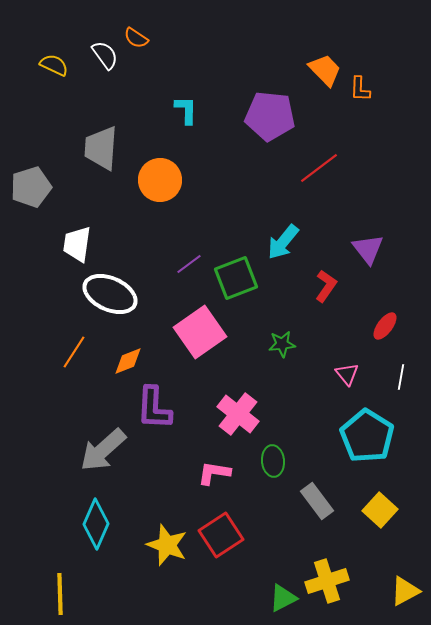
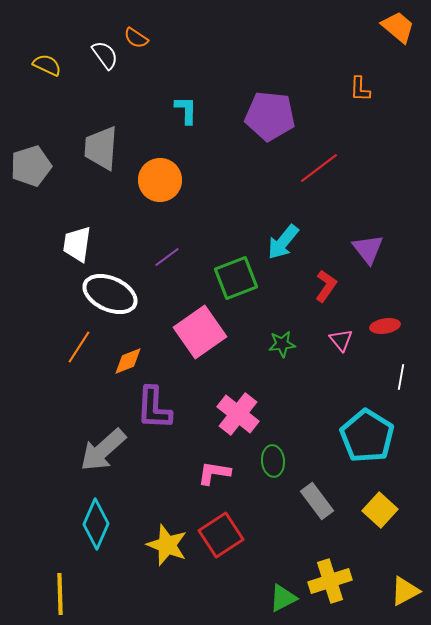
yellow semicircle: moved 7 px left
orange trapezoid: moved 73 px right, 43 px up; rotated 6 degrees counterclockwise
gray pentagon: moved 21 px up
purple line: moved 22 px left, 7 px up
red ellipse: rotated 44 degrees clockwise
orange line: moved 5 px right, 5 px up
pink triangle: moved 6 px left, 34 px up
yellow cross: moved 3 px right
